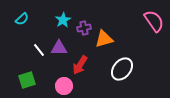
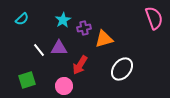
pink semicircle: moved 3 px up; rotated 15 degrees clockwise
